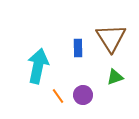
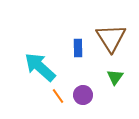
cyan arrow: moved 2 px right, 1 px down; rotated 60 degrees counterclockwise
green triangle: rotated 36 degrees counterclockwise
